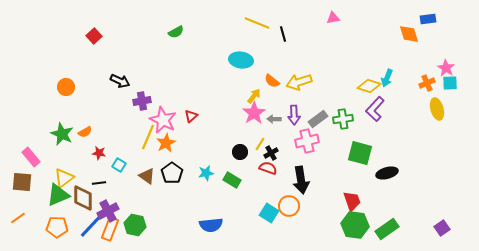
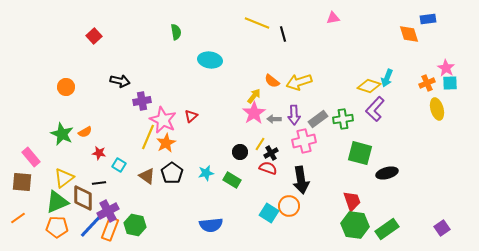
green semicircle at (176, 32): rotated 70 degrees counterclockwise
cyan ellipse at (241, 60): moved 31 px left
black arrow at (120, 81): rotated 12 degrees counterclockwise
pink cross at (307, 141): moved 3 px left
green triangle at (58, 195): moved 1 px left, 7 px down
